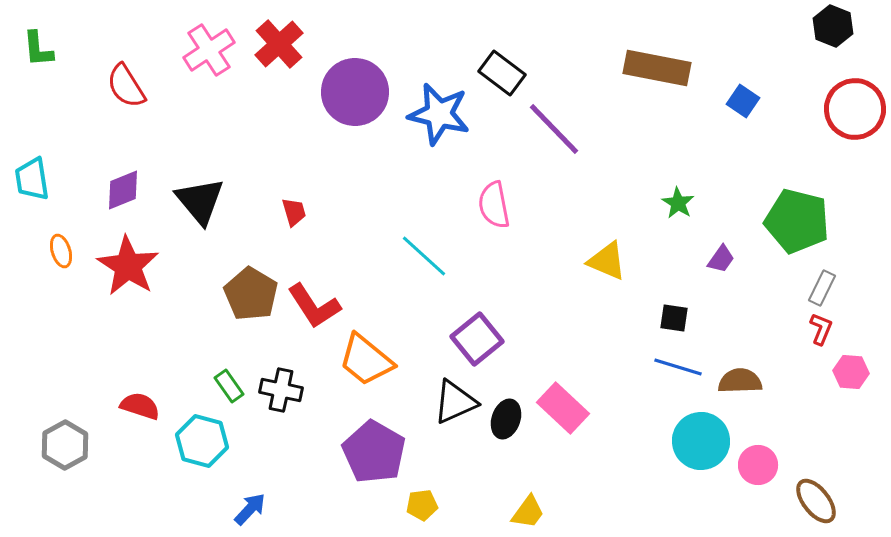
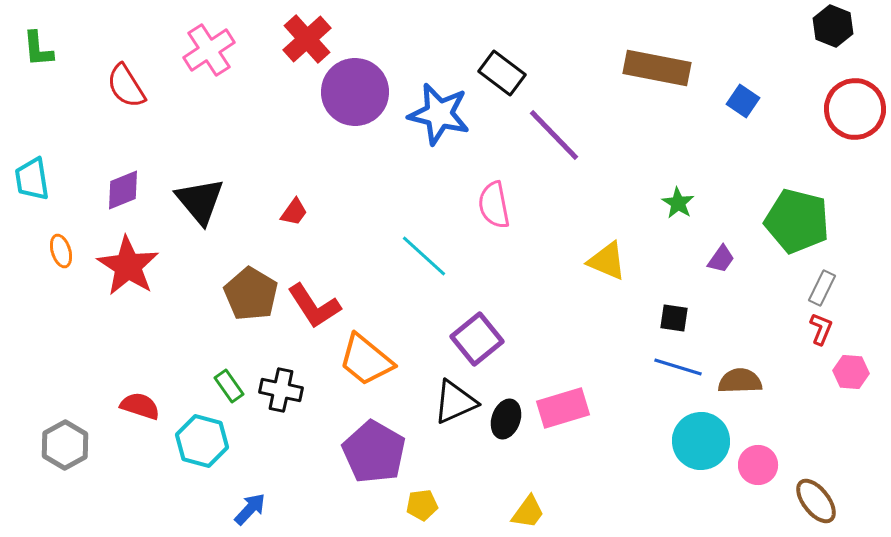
red cross at (279, 44): moved 28 px right, 5 px up
purple line at (554, 129): moved 6 px down
red trapezoid at (294, 212): rotated 52 degrees clockwise
pink rectangle at (563, 408): rotated 60 degrees counterclockwise
